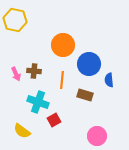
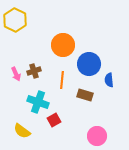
yellow hexagon: rotated 15 degrees clockwise
brown cross: rotated 24 degrees counterclockwise
